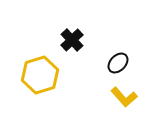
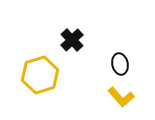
black ellipse: moved 2 px right, 1 px down; rotated 55 degrees counterclockwise
yellow L-shape: moved 3 px left
